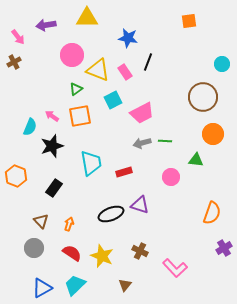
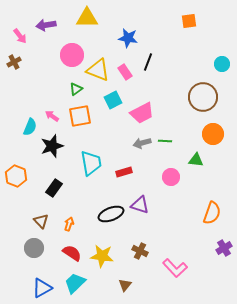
pink arrow at (18, 37): moved 2 px right, 1 px up
yellow star at (102, 256): rotated 15 degrees counterclockwise
cyan trapezoid at (75, 285): moved 2 px up
